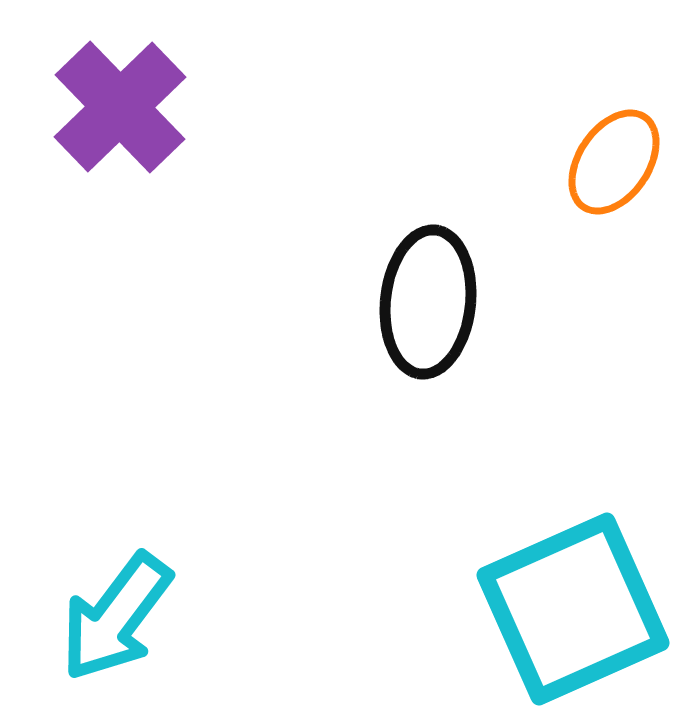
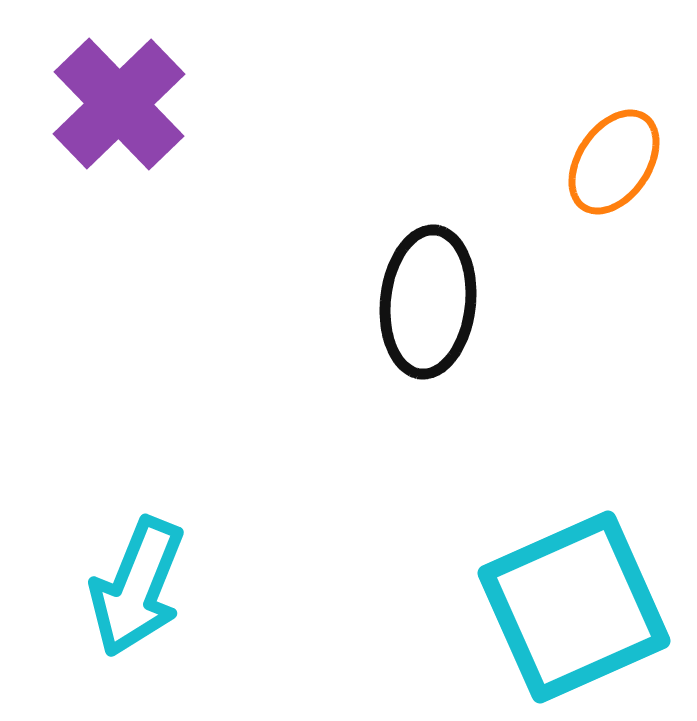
purple cross: moved 1 px left, 3 px up
cyan square: moved 1 px right, 2 px up
cyan arrow: moved 21 px right, 30 px up; rotated 15 degrees counterclockwise
